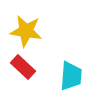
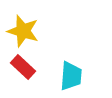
yellow star: moved 3 px left; rotated 8 degrees clockwise
